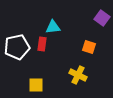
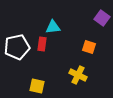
yellow square: moved 1 px right, 1 px down; rotated 14 degrees clockwise
